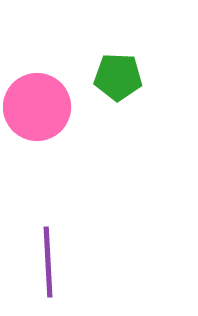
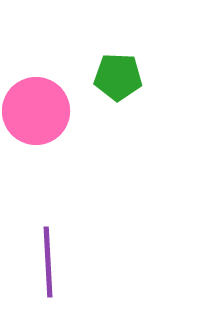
pink circle: moved 1 px left, 4 px down
